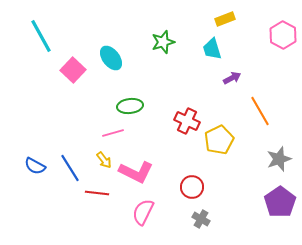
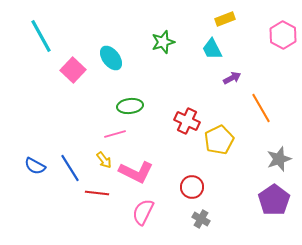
cyan trapezoid: rotated 10 degrees counterclockwise
orange line: moved 1 px right, 3 px up
pink line: moved 2 px right, 1 px down
purple pentagon: moved 6 px left, 2 px up
